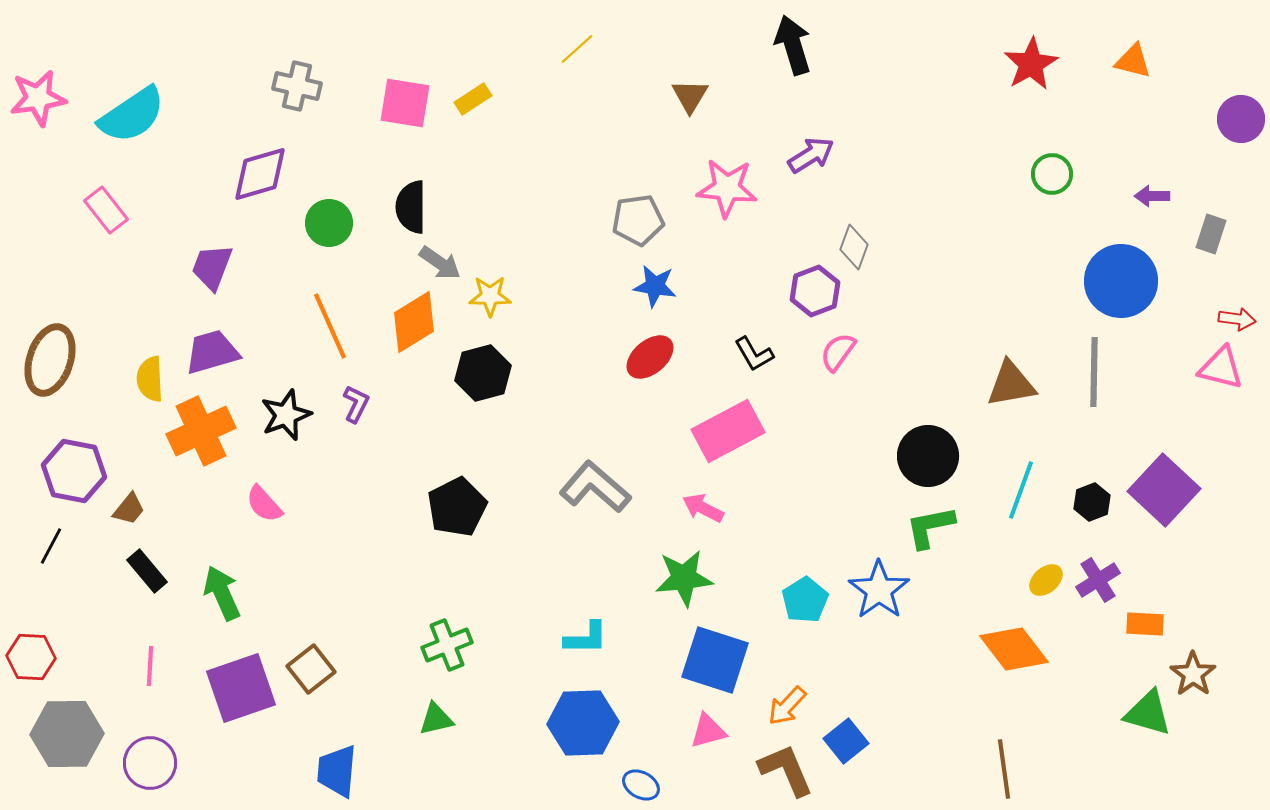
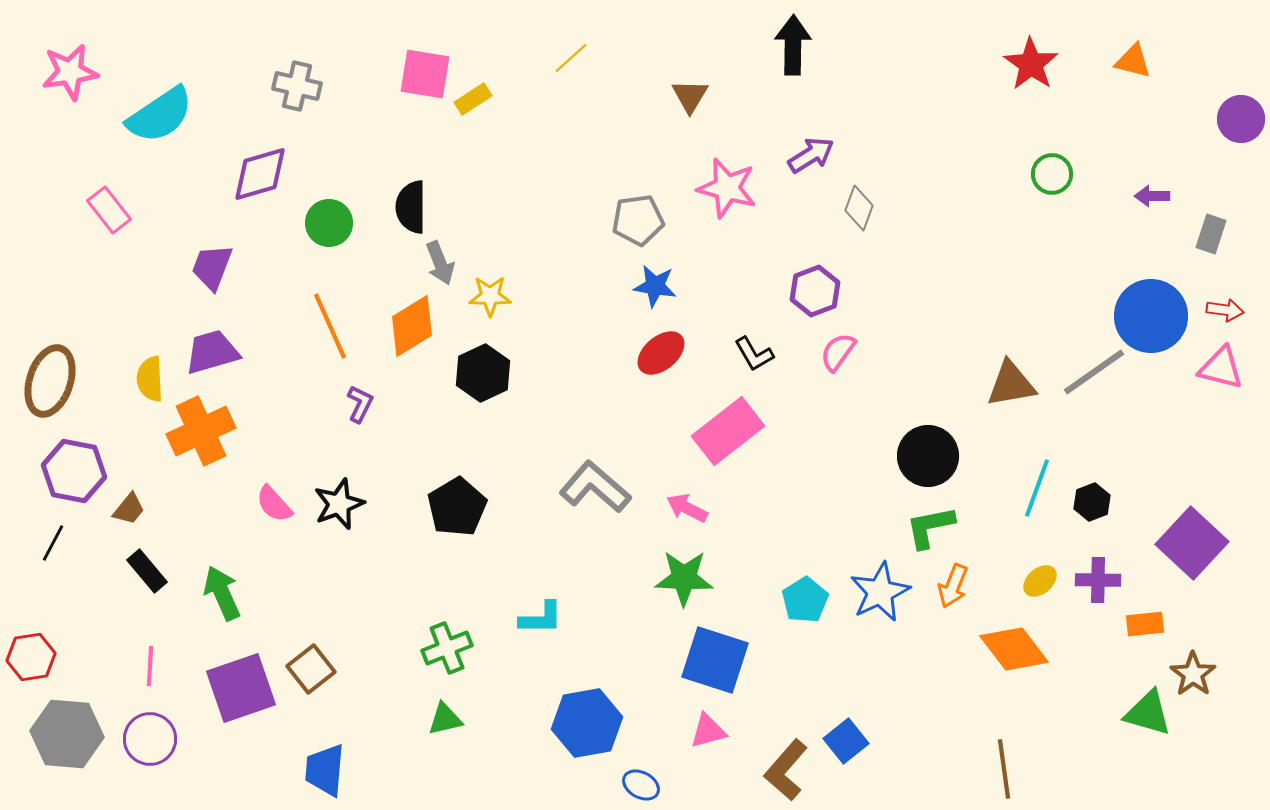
black arrow at (793, 45): rotated 18 degrees clockwise
yellow line at (577, 49): moved 6 px left, 9 px down
red star at (1031, 64): rotated 8 degrees counterclockwise
pink star at (38, 98): moved 32 px right, 26 px up
pink square at (405, 103): moved 20 px right, 29 px up
cyan semicircle at (132, 115): moved 28 px right
pink star at (727, 188): rotated 10 degrees clockwise
pink rectangle at (106, 210): moved 3 px right
gray diamond at (854, 247): moved 5 px right, 39 px up
gray arrow at (440, 263): rotated 33 degrees clockwise
blue circle at (1121, 281): moved 30 px right, 35 px down
red arrow at (1237, 319): moved 12 px left, 9 px up
orange diamond at (414, 322): moved 2 px left, 4 px down
red ellipse at (650, 357): moved 11 px right, 4 px up
brown ellipse at (50, 360): moved 21 px down
gray line at (1094, 372): rotated 54 degrees clockwise
black hexagon at (483, 373): rotated 10 degrees counterclockwise
purple L-shape at (356, 404): moved 4 px right
black star at (286, 415): moved 53 px right, 89 px down
pink rectangle at (728, 431): rotated 10 degrees counterclockwise
cyan line at (1021, 490): moved 16 px right, 2 px up
purple square at (1164, 490): moved 28 px right, 53 px down
pink semicircle at (264, 504): moved 10 px right
black pentagon at (457, 507): rotated 4 degrees counterclockwise
pink arrow at (703, 508): moved 16 px left
black line at (51, 546): moved 2 px right, 3 px up
green star at (684, 578): rotated 8 degrees clockwise
yellow ellipse at (1046, 580): moved 6 px left, 1 px down
purple cross at (1098, 580): rotated 33 degrees clockwise
blue star at (879, 590): moved 1 px right, 2 px down; rotated 10 degrees clockwise
orange rectangle at (1145, 624): rotated 9 degrees counterclockwise
cyan L-shape at (586, 638): moved 45 px left, 20 px up
green cross at (447, 645): moved 3 px down
red hexagon at (31, 657): rotated 12 degrees counterclockwise
orange arrow at (787, 706): moved 166 px right, 120 px up; rotated 21 degrees counterclockwise
green triangle at (436, 719): moved 9 px right
blue hexagon at (583, 723): moved 4 px right; rotated 8 degrees counterclockwise
gray hexagon at (67, 734): rotated 6 degrees clockwise
purple circle at (150, 763): moved 24 px up
brown L-shape at (786, 770): rotated 116 degrees counterclockwise
blue trapezoid at (337, 771): moved 12 px left, 1 px up
